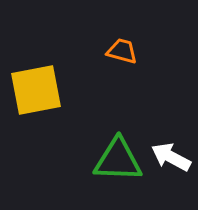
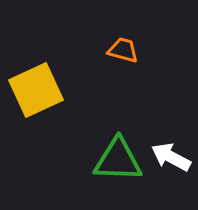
orange trapezoid: moved 1 px right, 1 px up
yellow square: rotated 14 degrees counterclockwise
